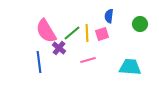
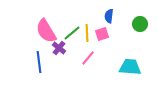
pink line: moved 2 px up; rotated 35 degrees counterclockwise
